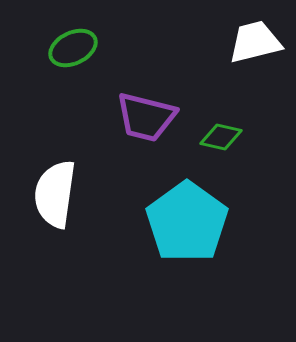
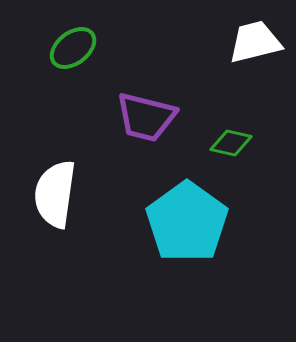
green ellipse: rotated 12 degrees counterclockwise
green diamond: moved 10 px right, 6 px down
